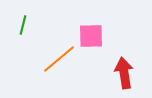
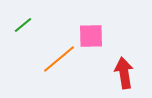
green line: rotated 36 degrees clockwise
